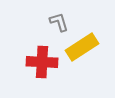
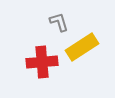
red cross: rotated 8 degrees counterclockwise
